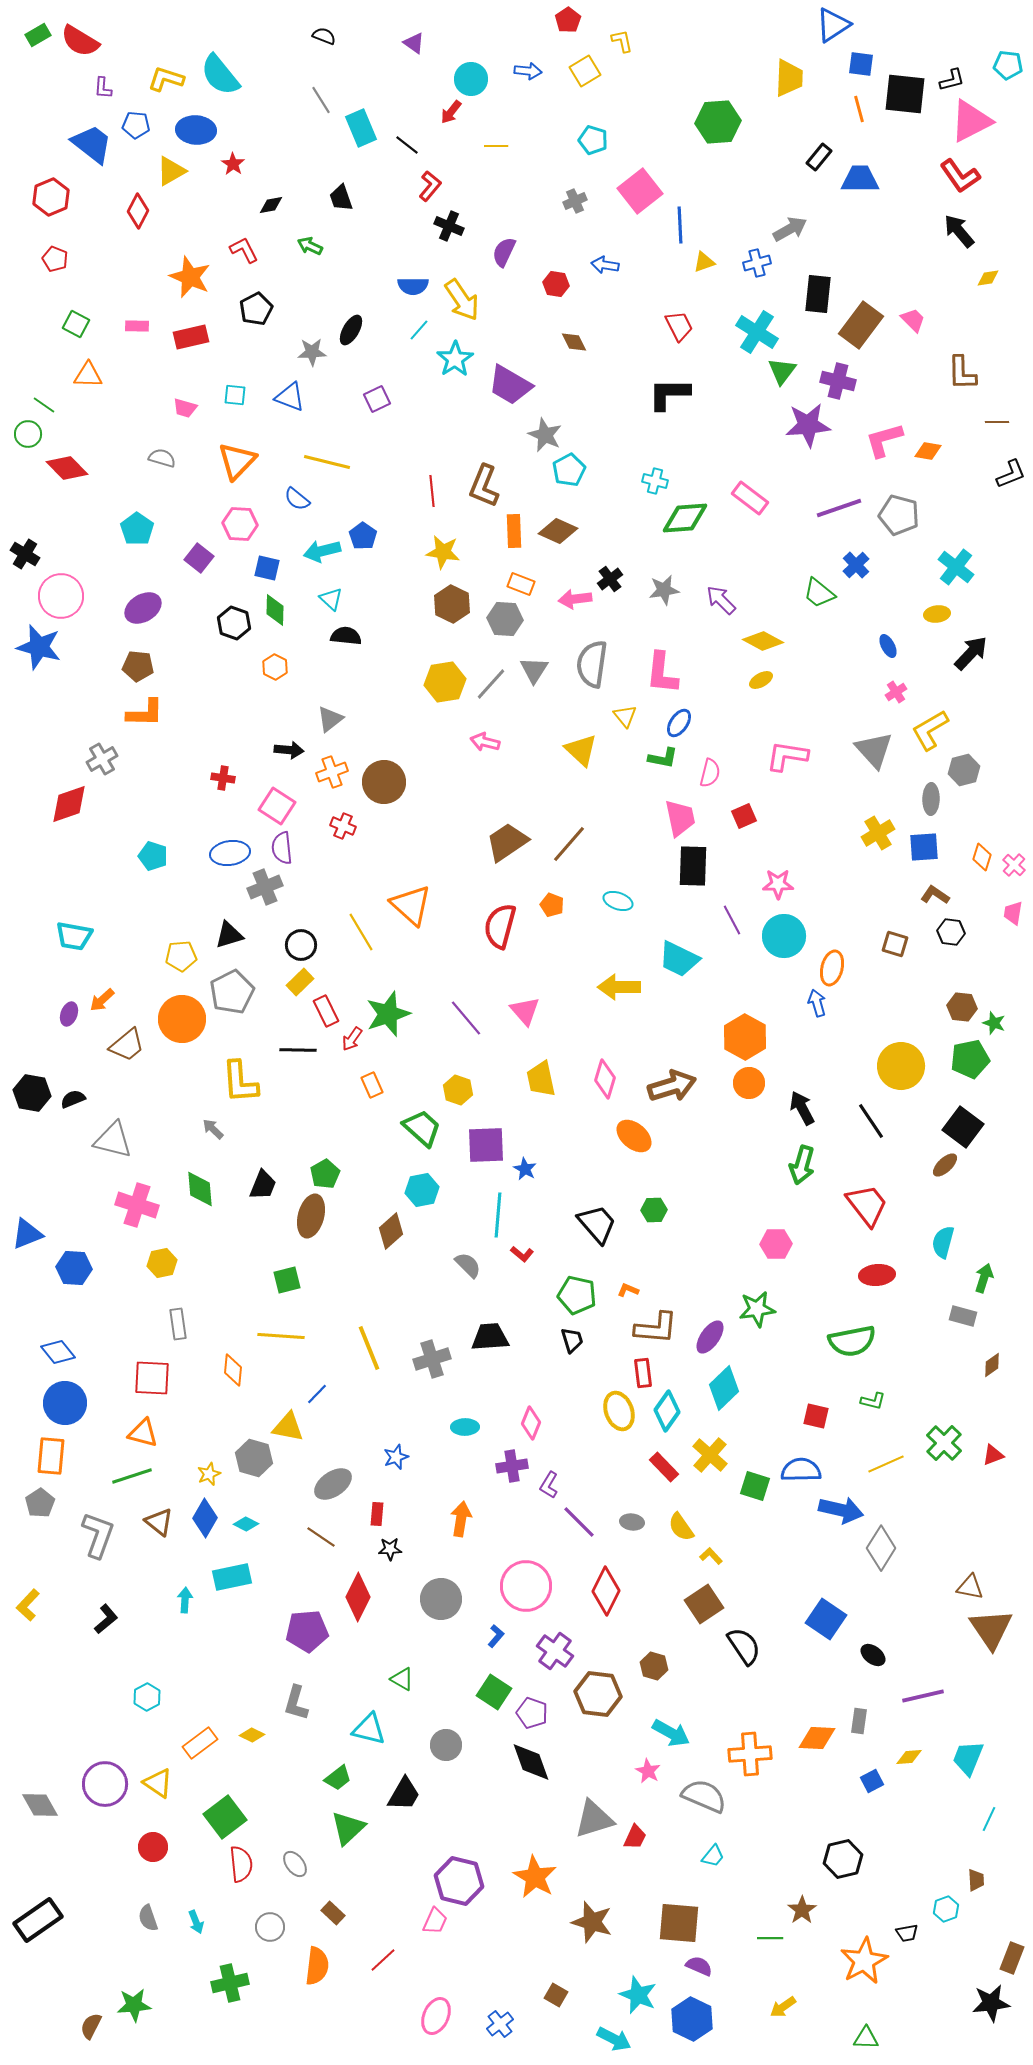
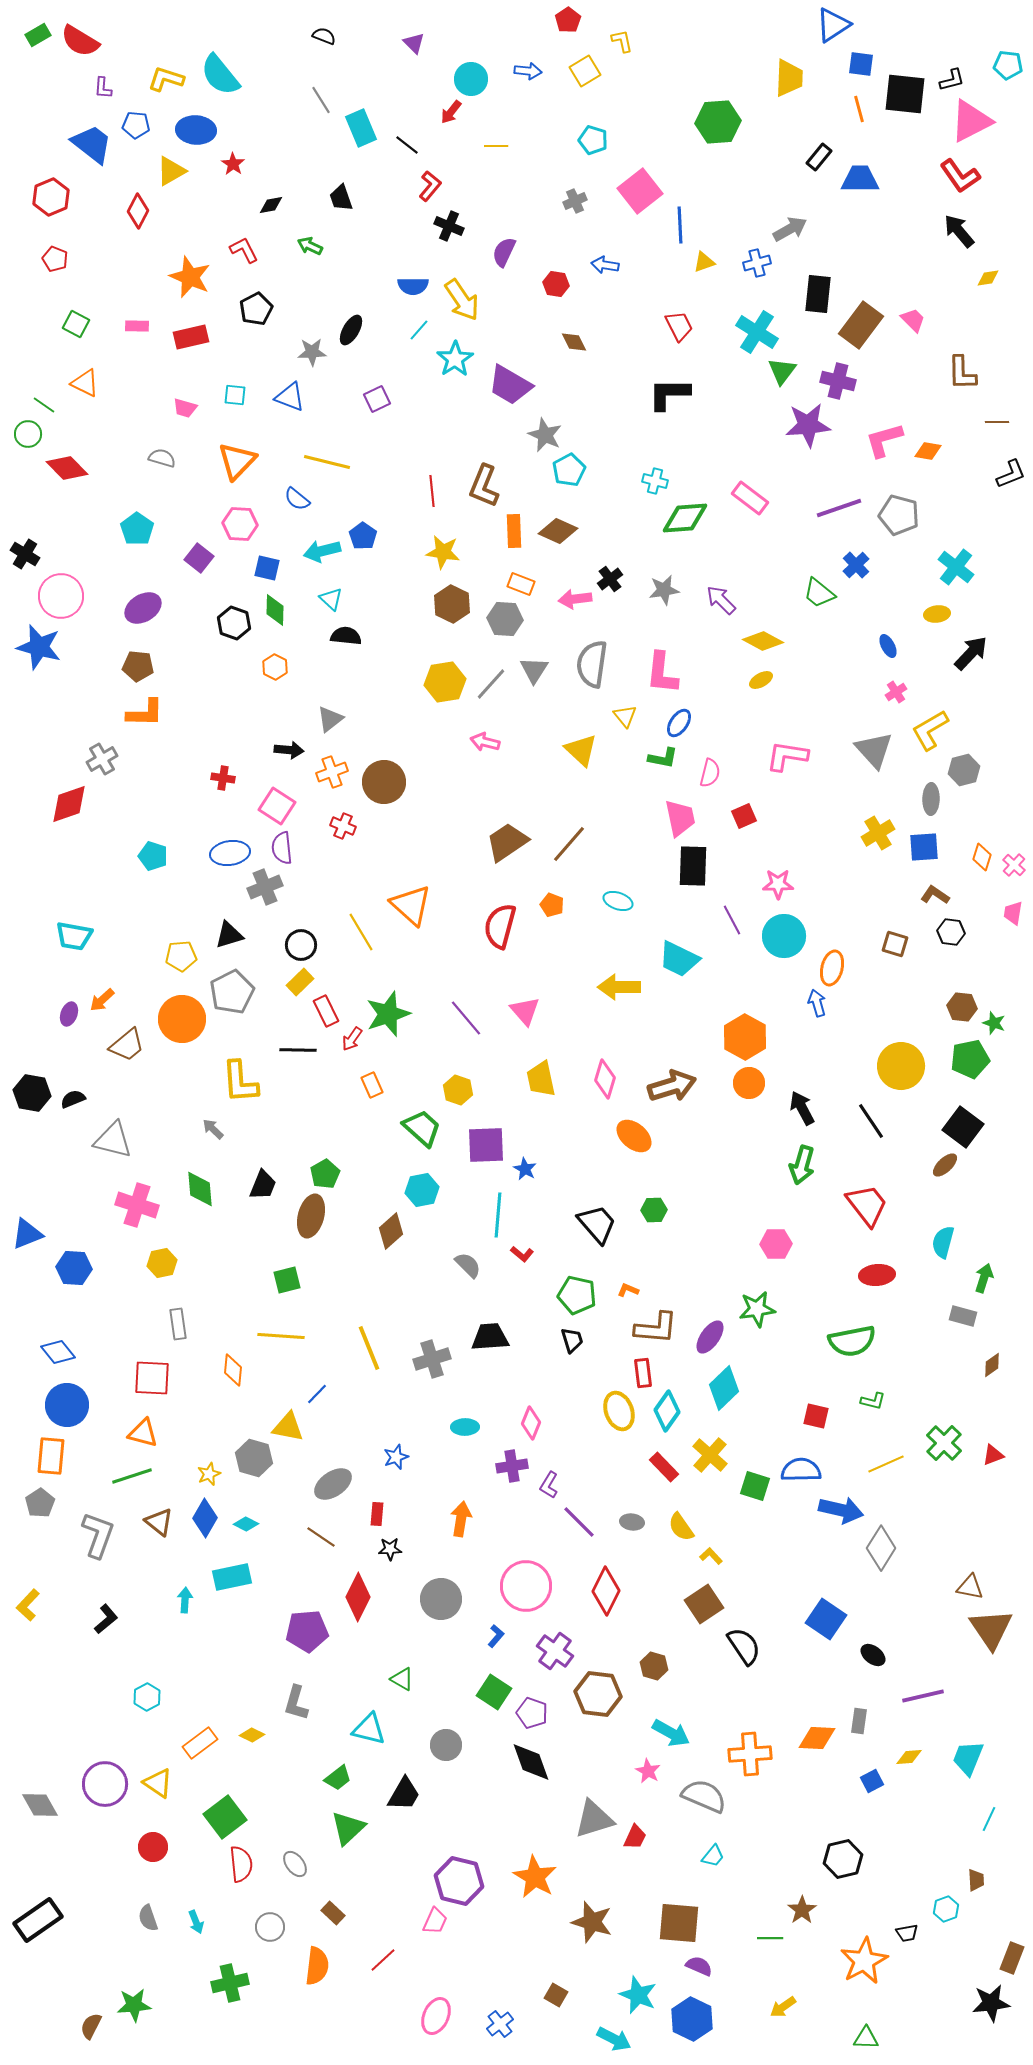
purple triangle at (414, 43): rotated 10 degrees clockwise
orange triangle at (88, 375): moved 3 px left, 8 px down; rotated 24 degrees clockwise
blue circle at (65, 1403): moved 2 px right, 2 px down
